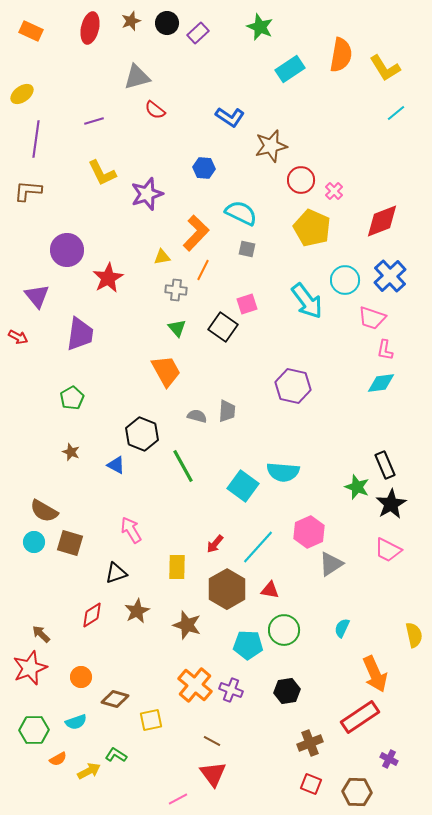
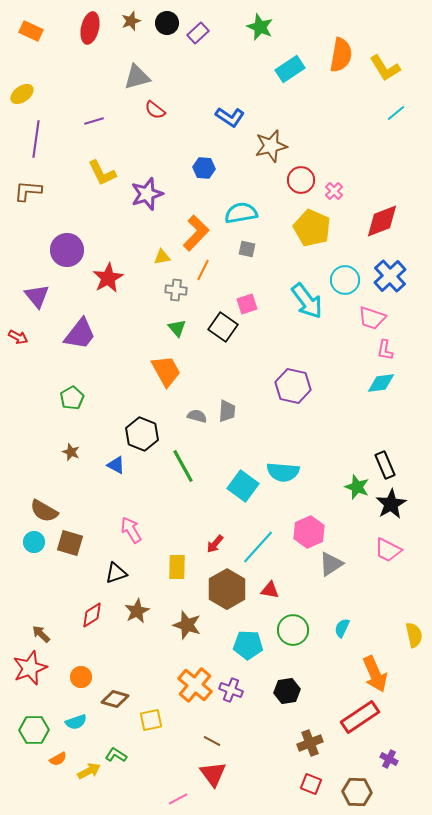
cyan semicircle at (241, 213): rotated 36 degrees counterclockwise
purple trapezoid at (80, 334): rotated 30 degrees clockwise
green circle at (284, 630): moved 9 px right
